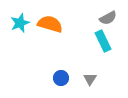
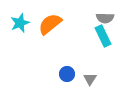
gray semicircle: moved 3 px left; rotated 30 degrees clockwise
orange semicircle: rotated 55 degrees counterclockwise
cyan rectangle: moved 5 px up
blue circle: moved 6 px right, 4 px up
